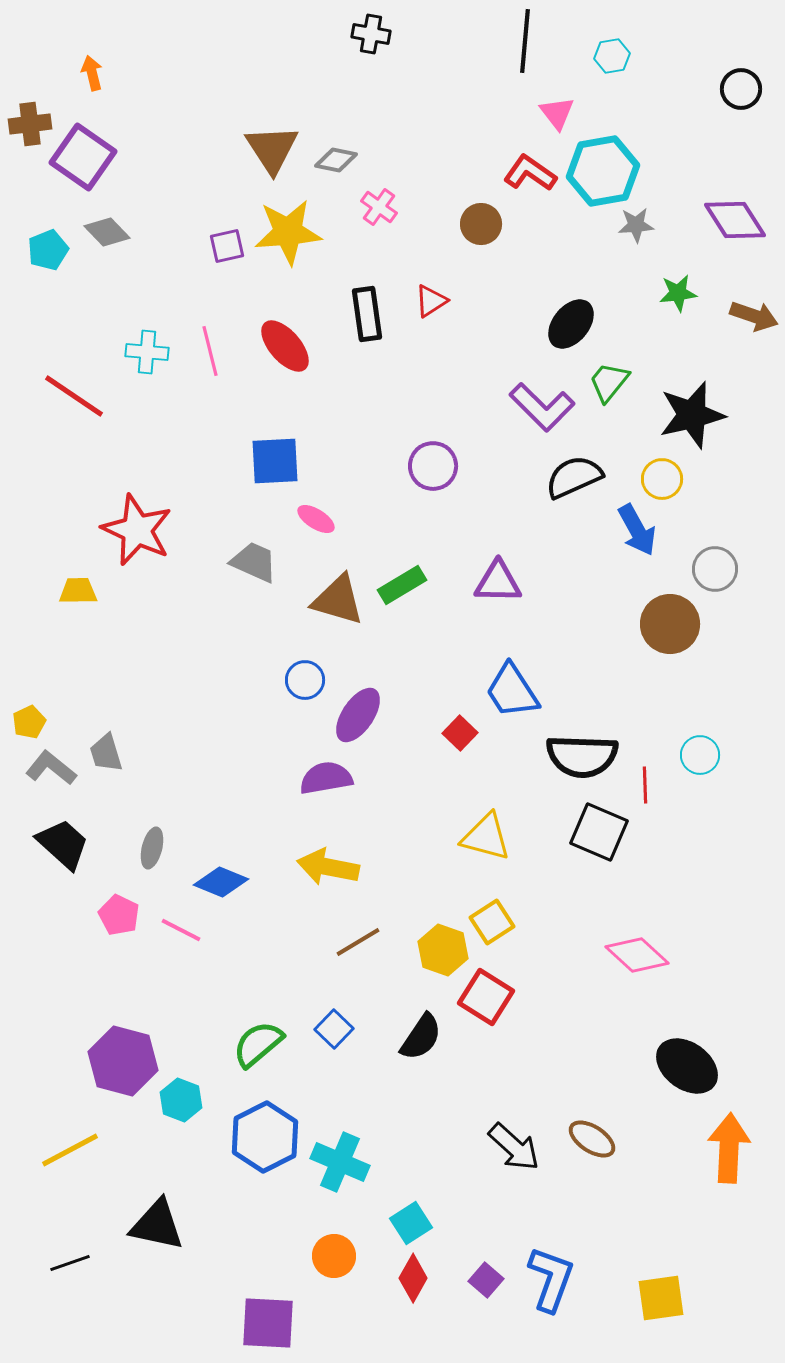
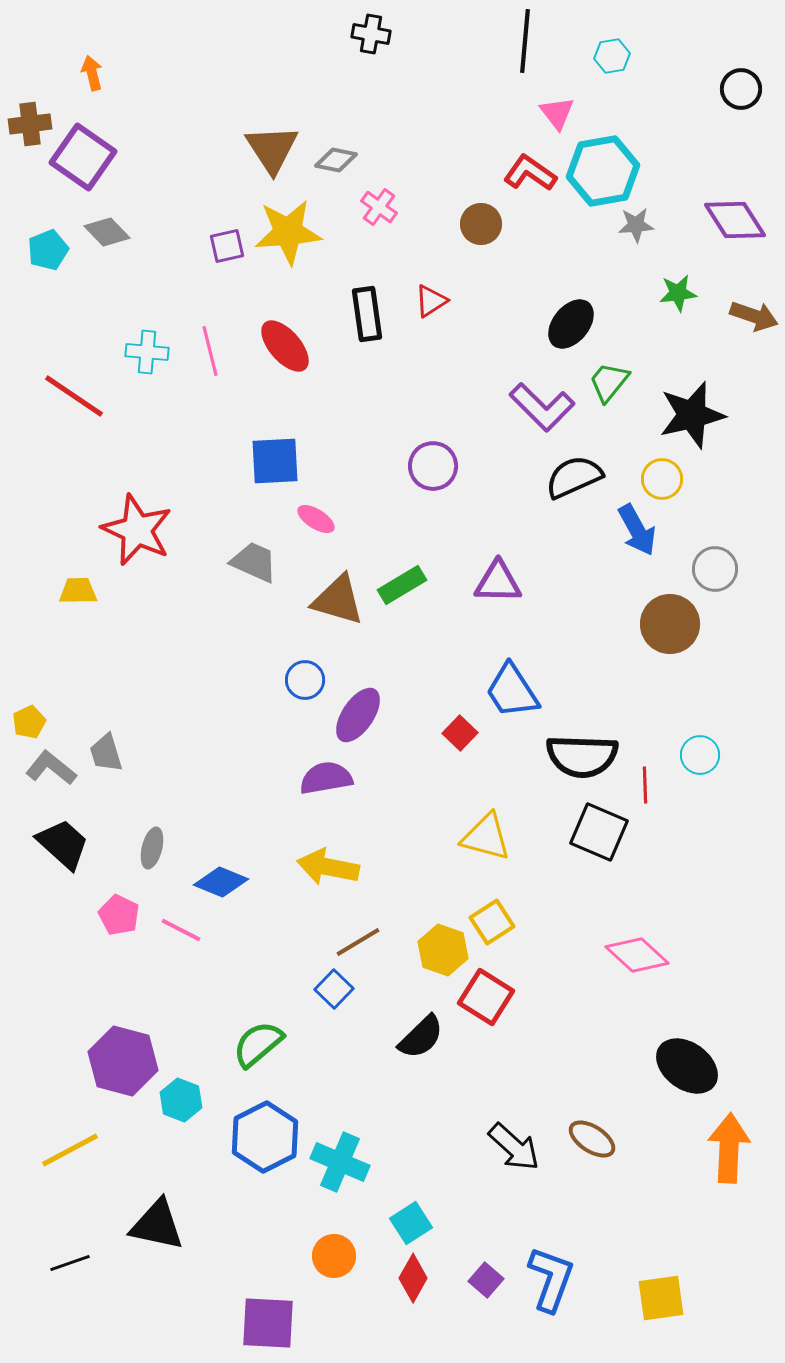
blue square at (334, 1029): moved 40 px up
black semicircle at (421, 1037): rotated 12 degrees clockwise
